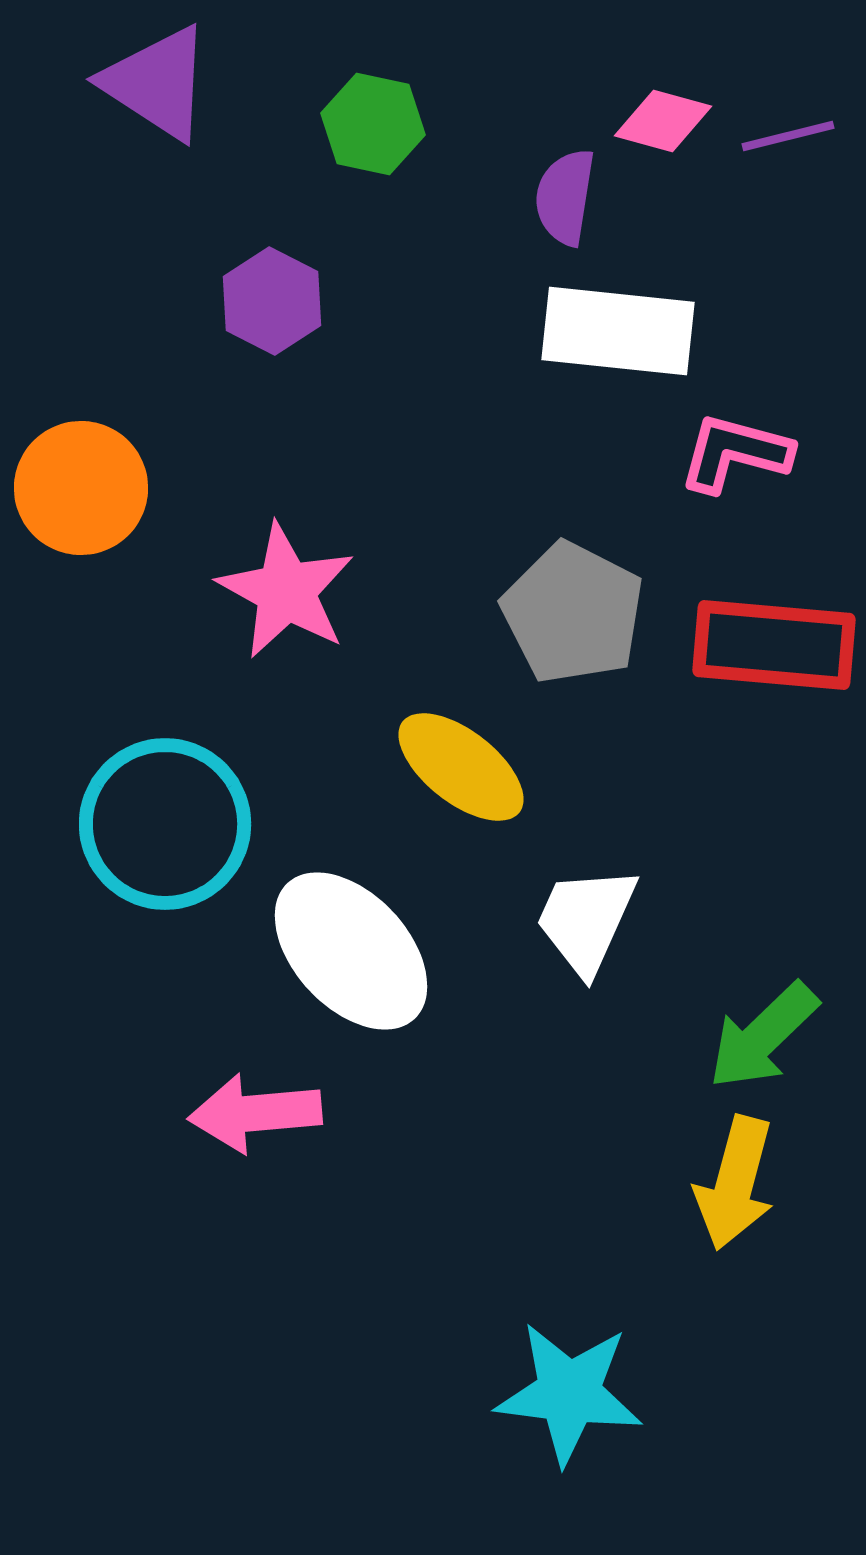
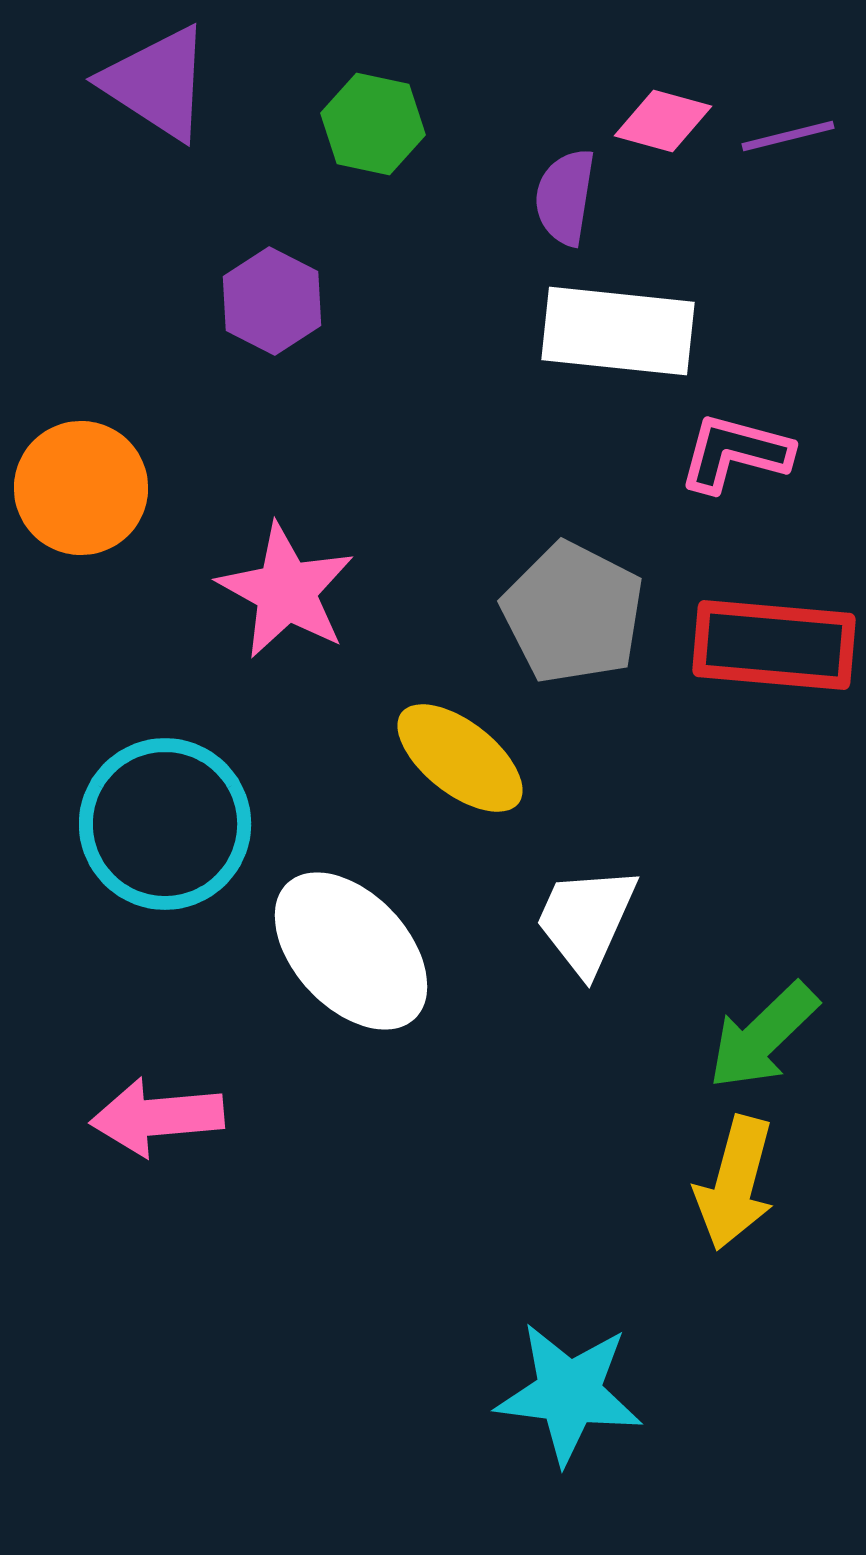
yellow ellipse: moved 1 px left, 9 px up
pink arrow: moved 98 px left, 4 px down
